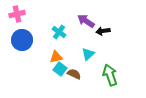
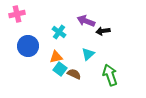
purple arrow: rotated 12 degrees counterclockwise
blue circle: moved 6 px right, 6 px down
